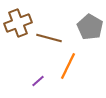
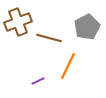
brown cross: moved 1 px up
gray pentagon: moved 3 px left; rotated 15 degrees clockwise
purple line: rotated 16 degrees clockwise
